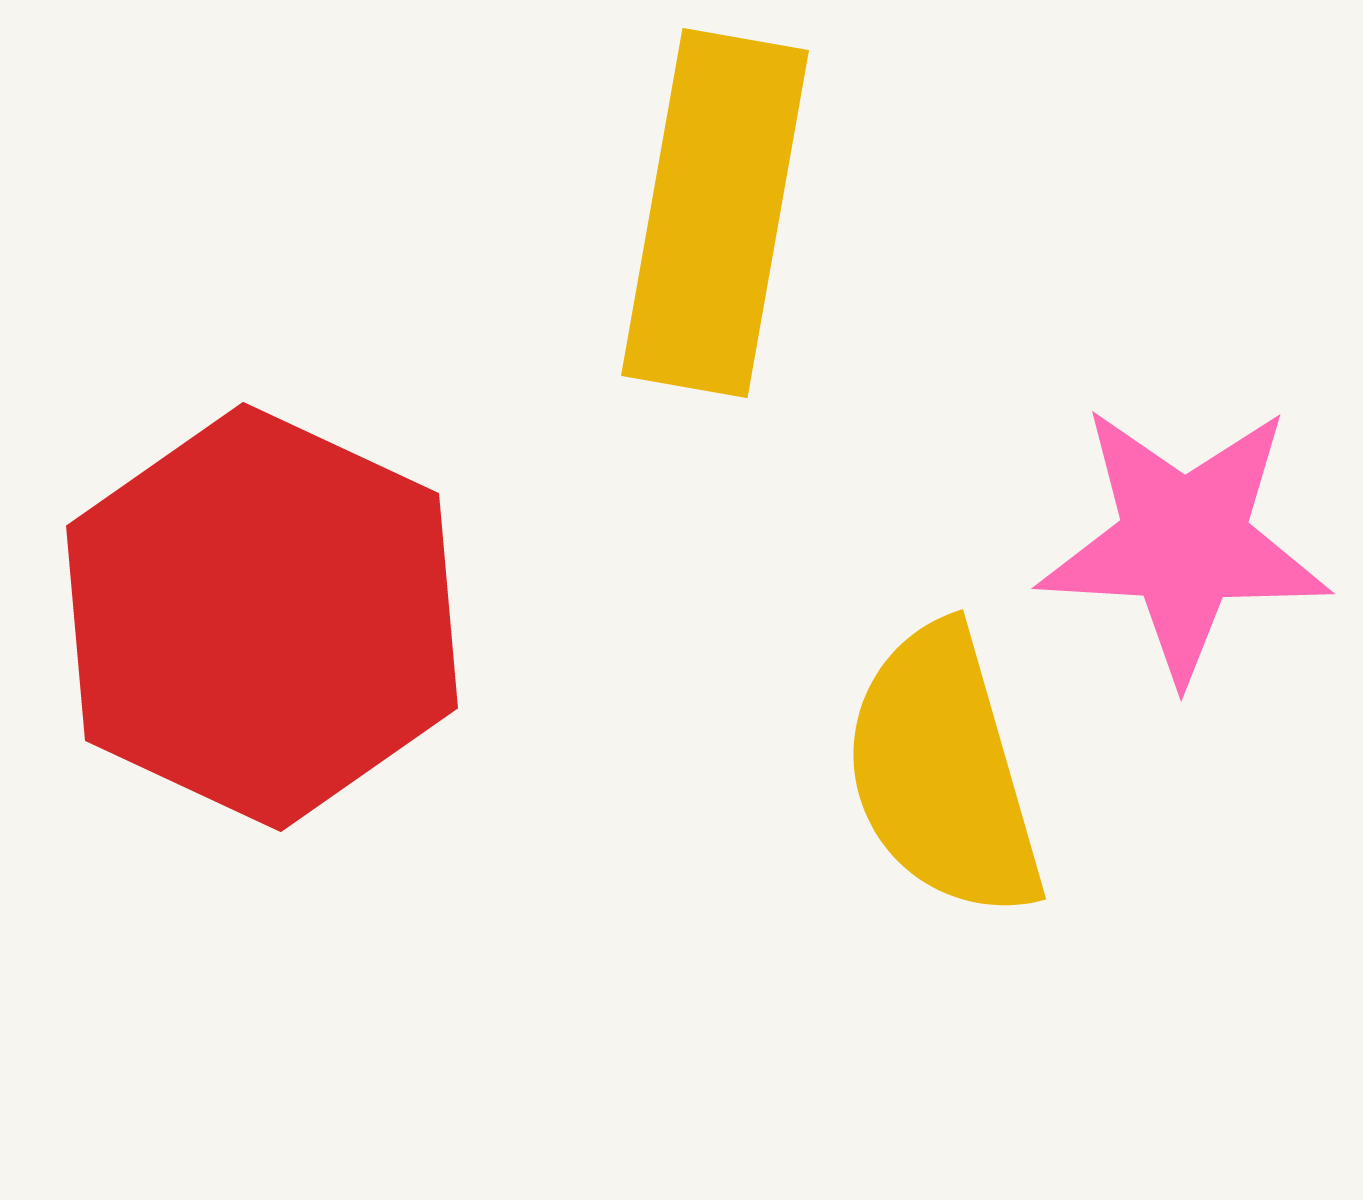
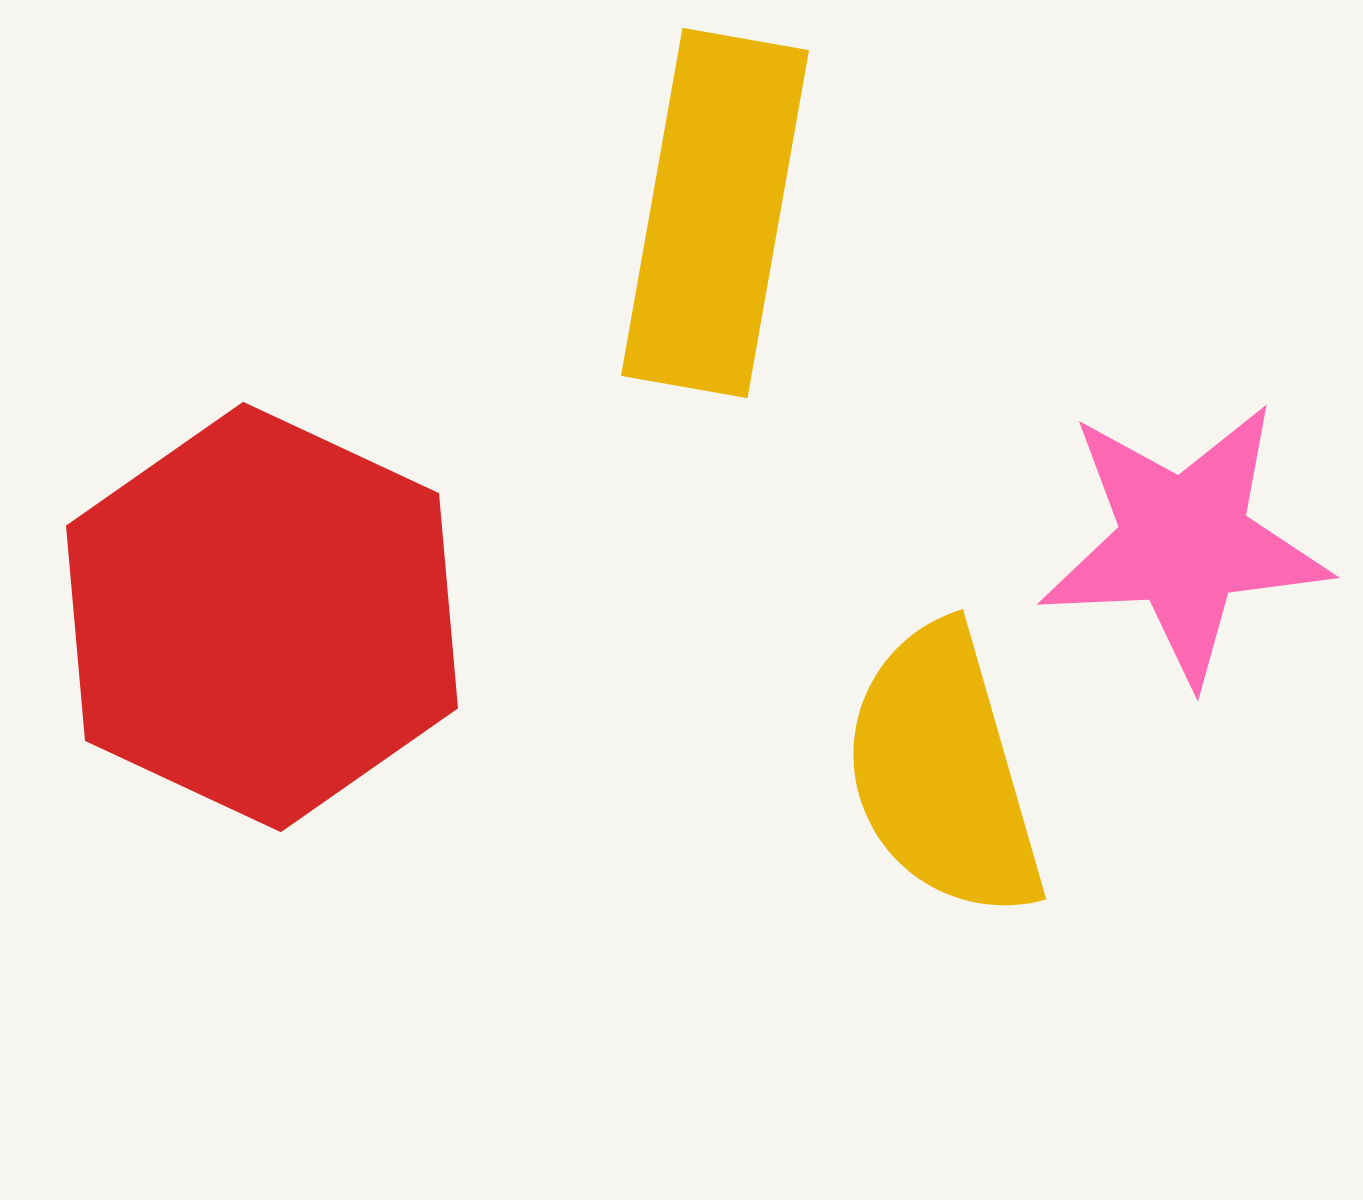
pink star: rotated 6 degrees counterclockwise
